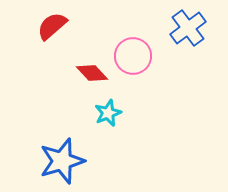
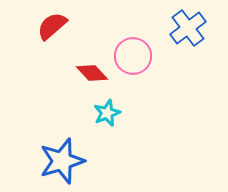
cyan star: moved 1 px left
